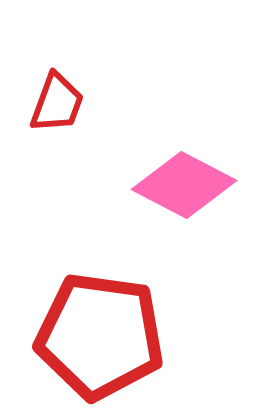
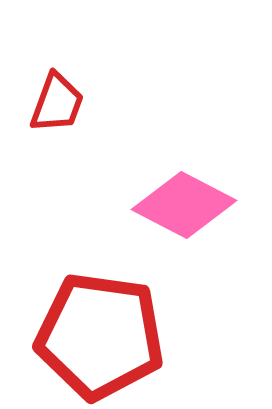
pink diamond: moved 20 px down
